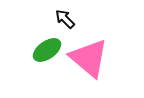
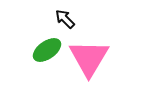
pink triangle: rotated 21 degrees clockwise
